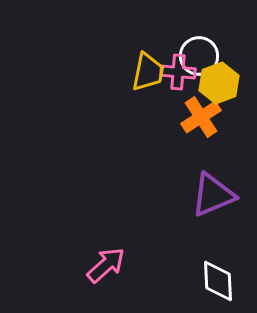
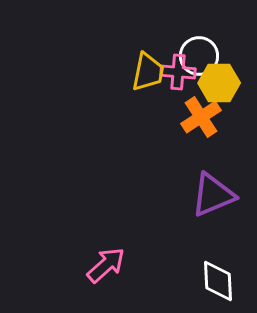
yellow hexagon: rotated 21 degrees clockwise
